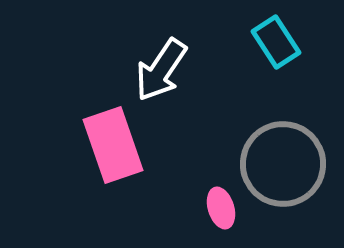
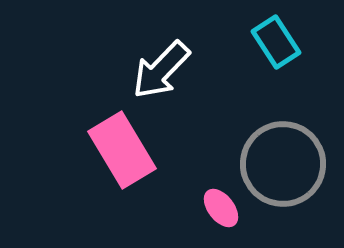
white arrow: rotated 10 degrees clockwise
pink rectangle: moved 9 px right, 5 px down; rotated 12 degrees counterclockwise
pink ellipse: rotated 21 degrees counterclockwise
